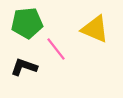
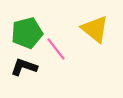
green pentagon: moved 10 px down; rotated 8 degrees counterclockwise
yellow triangle: rotated 16 degrees clockwise
